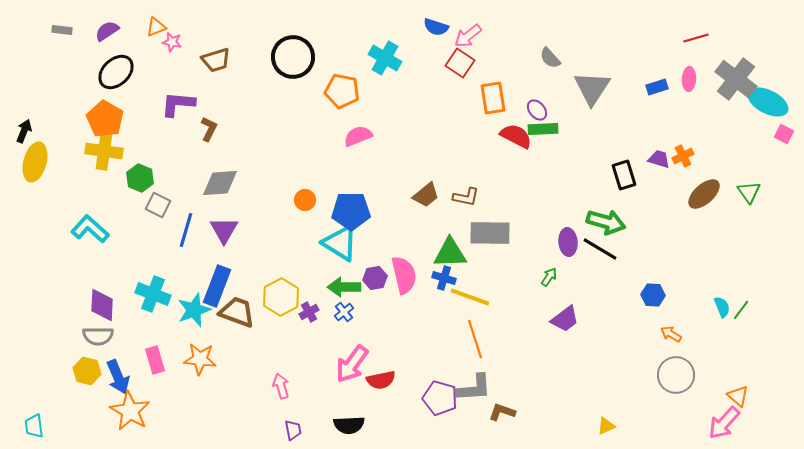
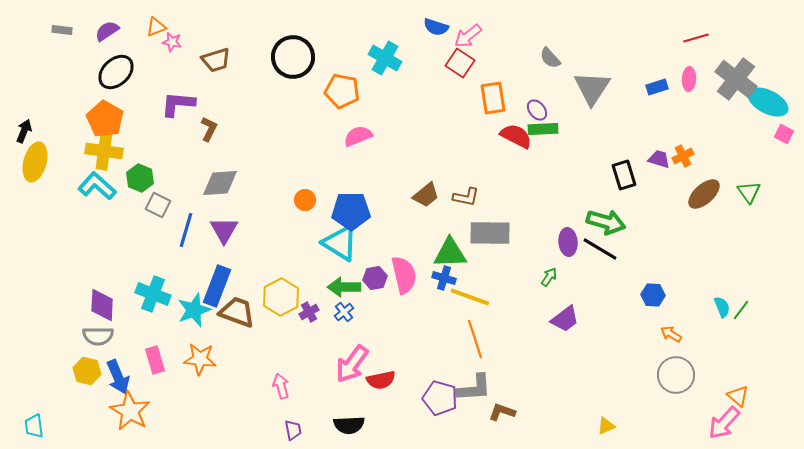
cyan L-shape at (90, 229): moved 7 px right, 43 px up
